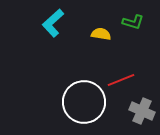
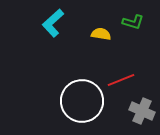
white circle: moved 2 px left, 1 px up
